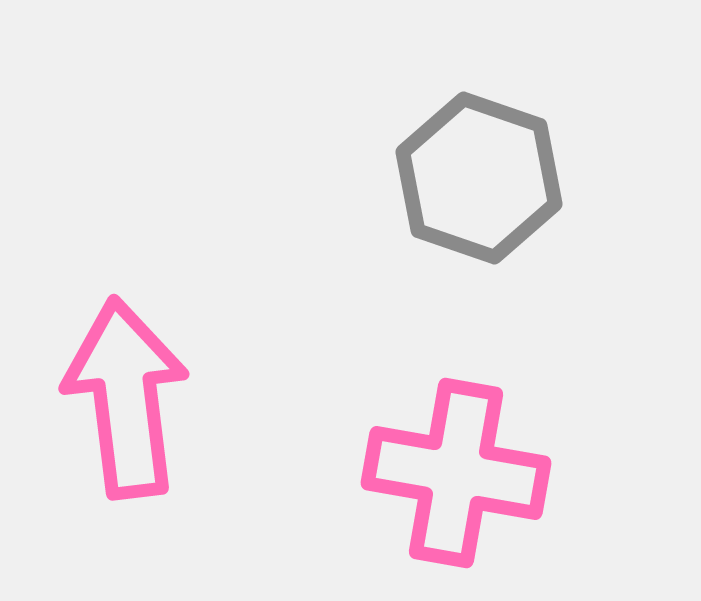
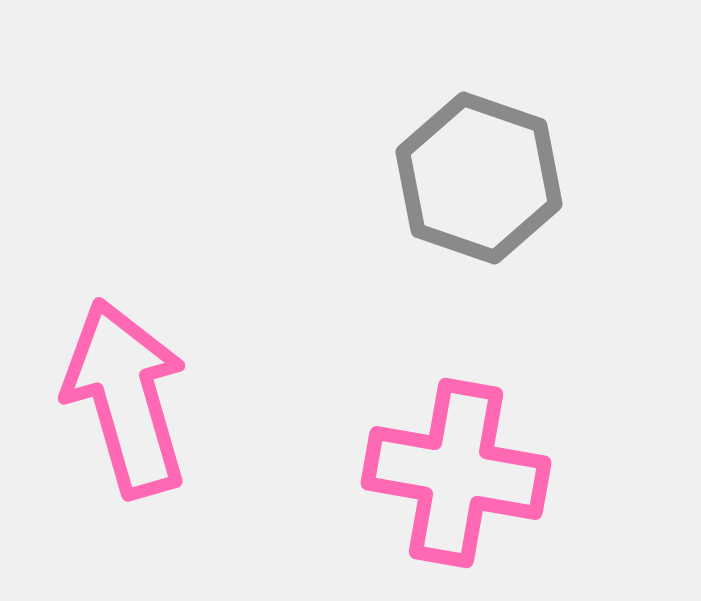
pink arrow: rotated 9 degrees counterclockwise
